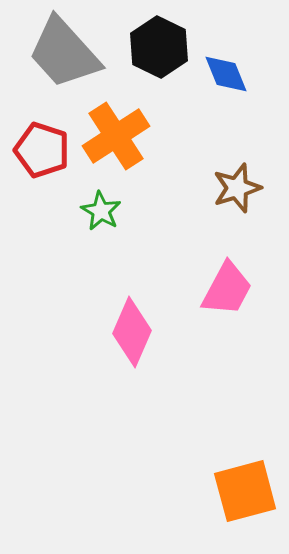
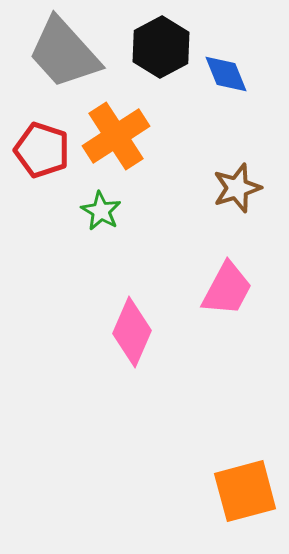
black hexagon: moved 2 px right; rotated 6 degrees clockwise
